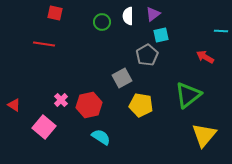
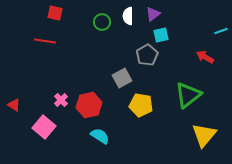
cyan line: rotated 24 degrees counterclockwise
red line: moved 1 px right, 3 px up
cyan semicircle: moved 1 px left, 1 px up
